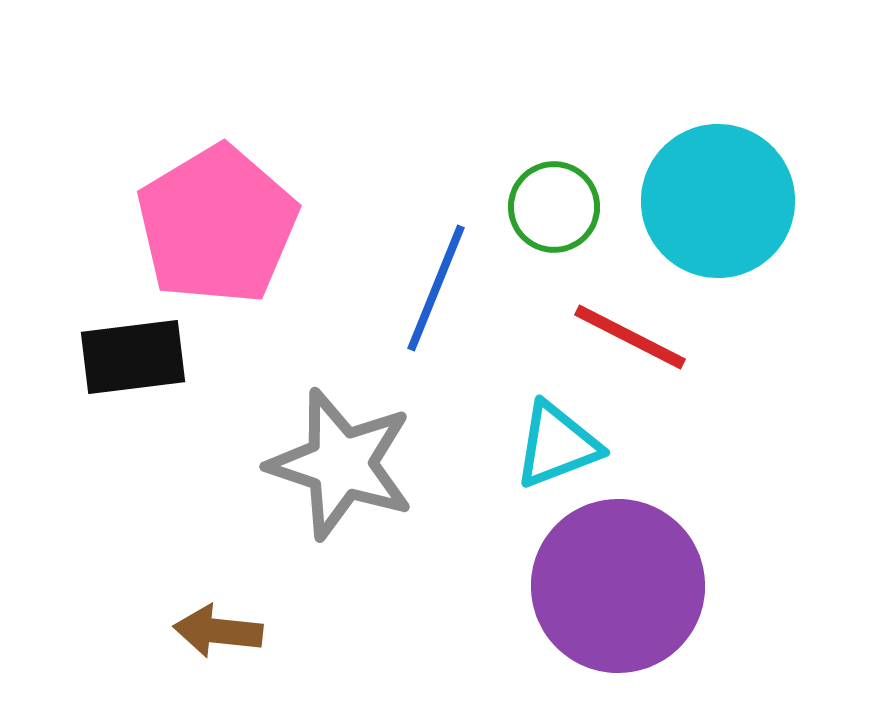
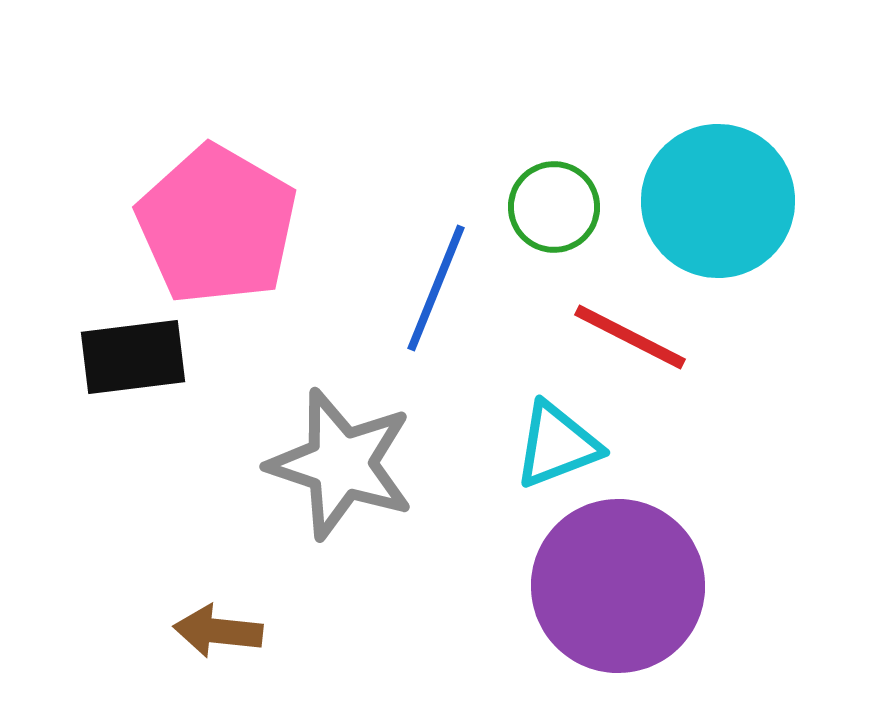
pink pentagon: rotated 11 degrees counterclockwise
